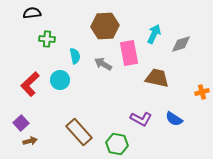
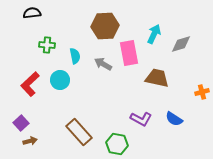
green cross: moved 6 px down
